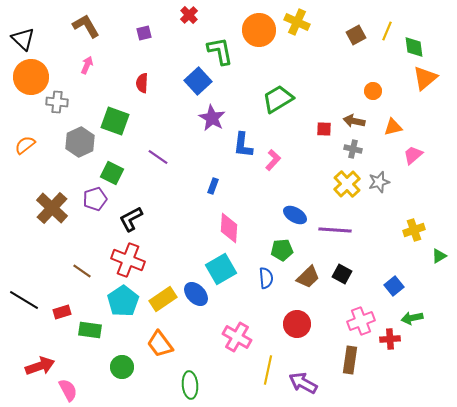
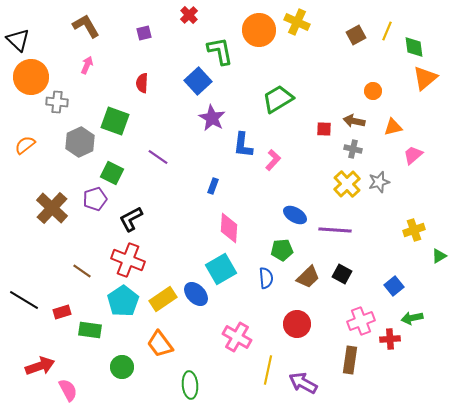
black triangle at (23, 39): moved 5 px left, 1 px down
